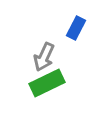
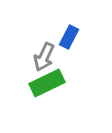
blue rectangle: moved 7 px left, 9 px down
